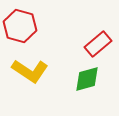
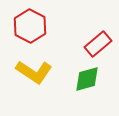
red hexagon: moved 10 px right; rotated 12 degrees clockwise
yellow L-shape: moved 4 px right, 1 px down
